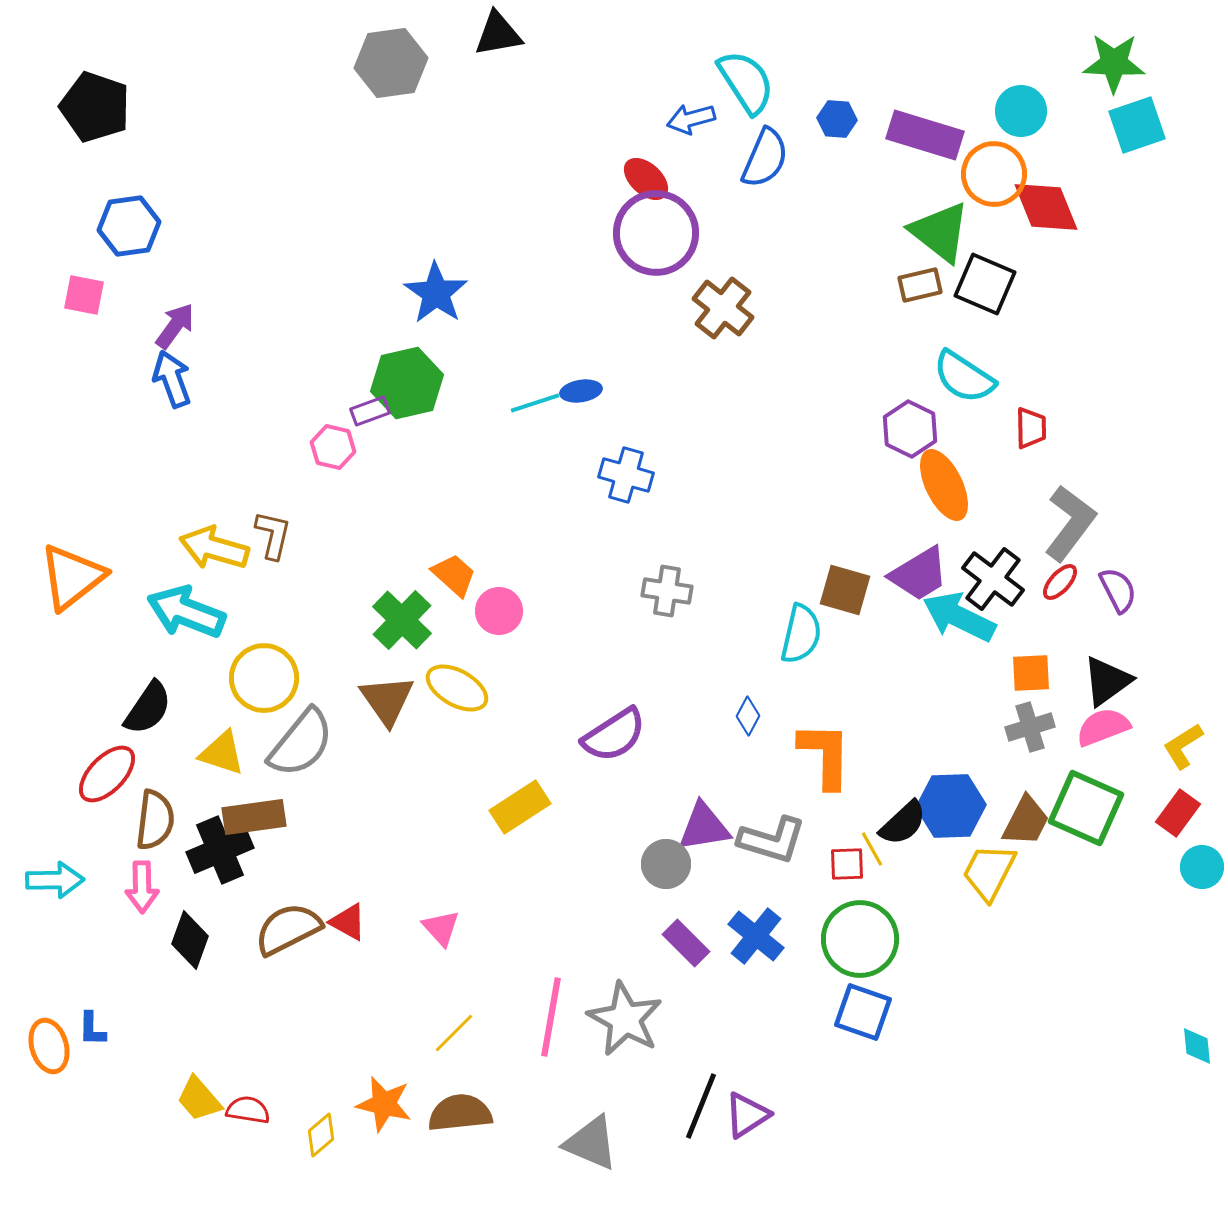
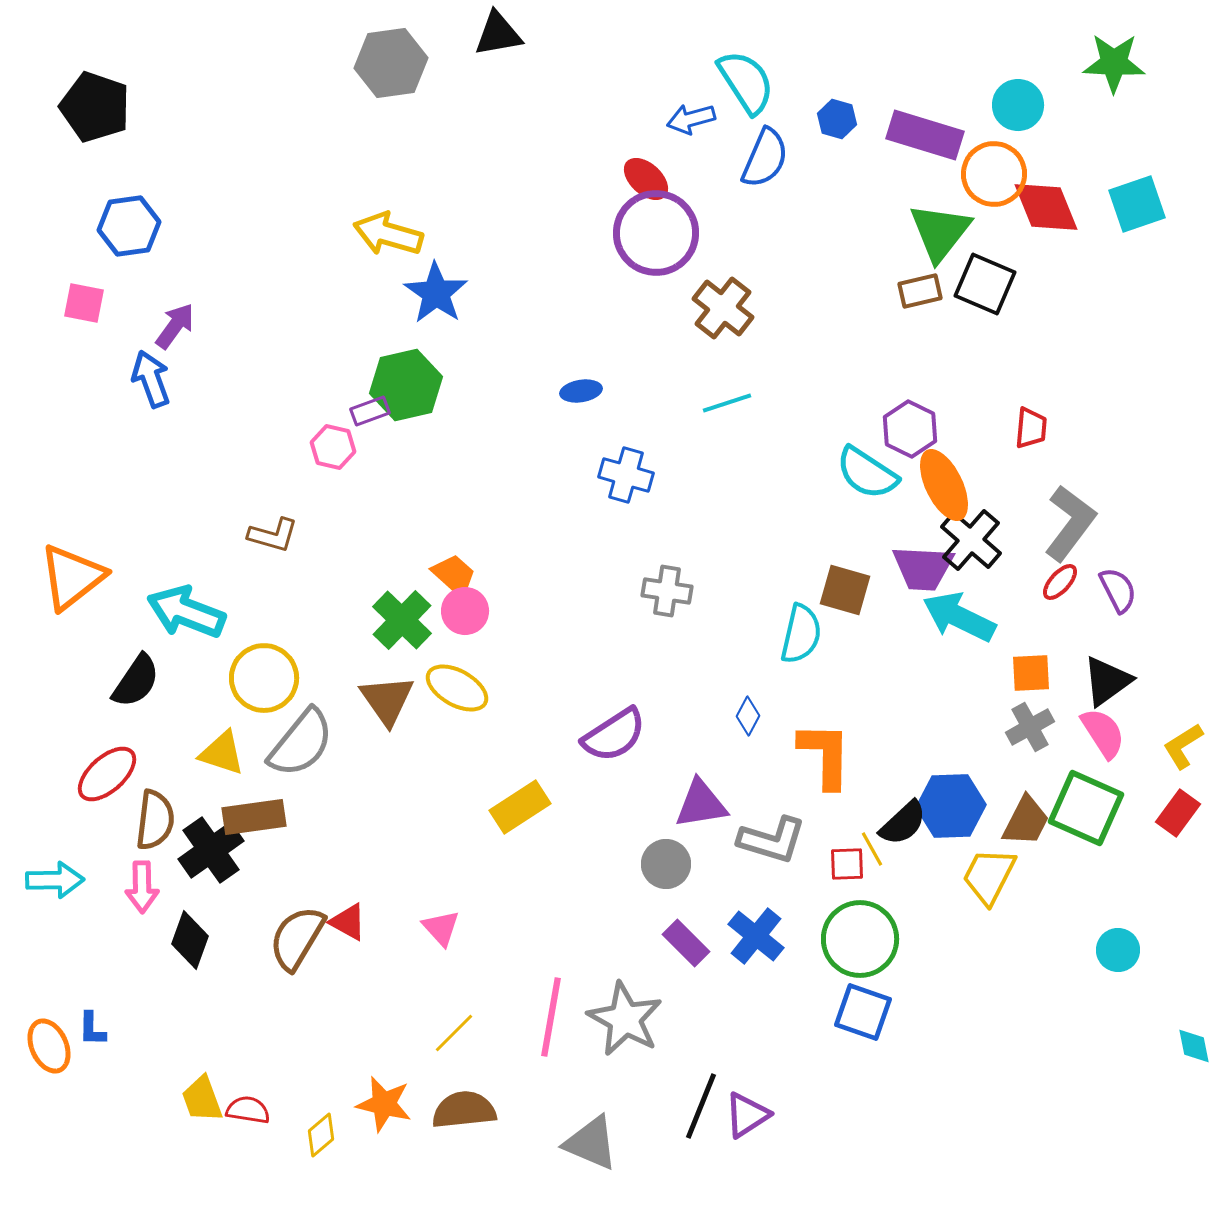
cyan circle at (1021, 111): moved 3 px left, 6 px up
blue hexagon at (837, 119): rotated 12 degrees clockwise
cyan square at (1137, 125): moved 79 px down
green triangle at (940, 232): rotated 30 degrees clockwise
brown rectangle at (920, 285): moved 6 px down
pink square at (84, 295): moved 8 px down
cyan semicircle at (964, 377): moved 97 px left, 96 px down
blue arrow at (172, 379): moved 21 px left
green hexagon at (407, 383): moved 1 px left, 2 px down
cyan line at (535, 403): moved 192 px right
red trapezoid at (1031, 428): rotated 6 degrees clockwise
brown L-shape at (273, 535): rotated 93 degrees clockwise
yellow arrow at (214, 548): moved 174 px right, 314 px up
purple trapezoid at (919, 574): moved 4 px right, 6 px up; rotated 34 degrees clockwise
black cross at (993, 579): moved 22 px left, 39 px up; rotated 4 degrees clockwise
pink circle at (499, 611): moved 34 px left
black semicircle at (148, 708): moved 12 px left, 27 px up
gray cross at (1030, 727): rotated 12 degrees counterclockwise
pink semicircle at (1103, 727): moved 6 px down; rotated 78 degrees clockwise
red ellipse at (107, 774): rotated 4 degrees clockwise
purple triangle at (704, 827): moved 3 px left, 23 px up
black cross at (220, 850): moved 9 px left; rotated 12 degrees counterclockwise
cyan circle at (1202, 867): moved 84 px left, 83 px down
yellow trapezoid at (989, 872): moved 4 px down
brown semicircle at (288, 929): moved 9 px right, 9 px down; rotated 32 degrees counterclockwise
orange ellipse at (49, 1046): rotated 8 degrees counterclockwise
cyan diamond at (1197, 1046): moved 3 px left; rotated 6 degrees counterclockwise
yellow trapezoid at (199, 1099): moved 3 px right; rotated 21 degrees clockwise
brown semicircle at (460, 1113): moved 4 px right, 3 px up
